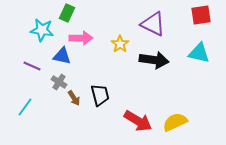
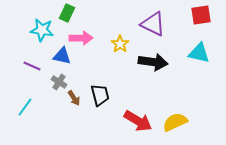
black arrow: moved 1 px left, 2 px down
